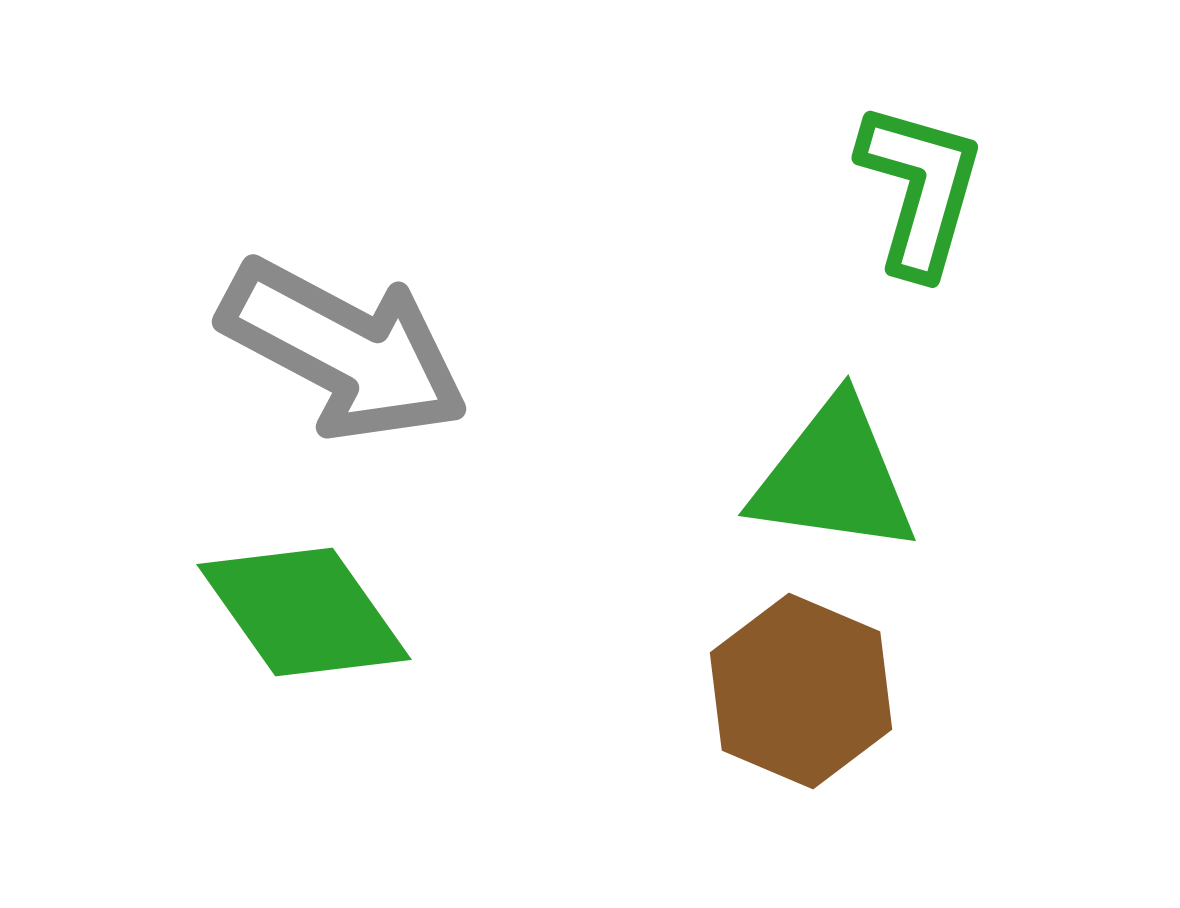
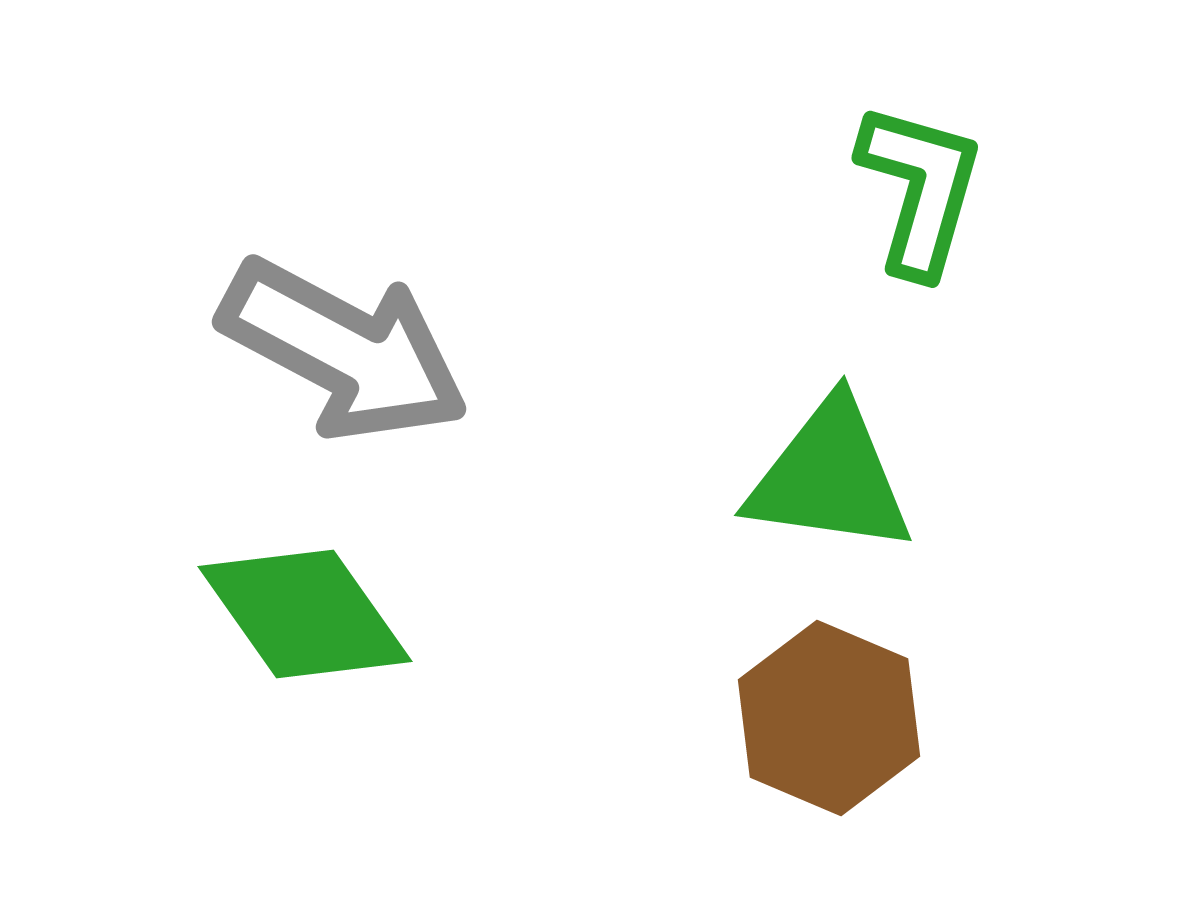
green triangle: moved 4 px left
green diamond: moved 1 px right, 2 px down
brown hexagon: moved 28 px right, 27 px down
